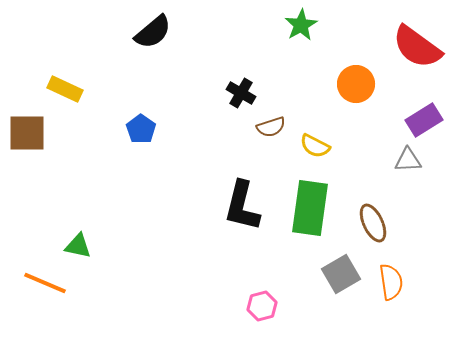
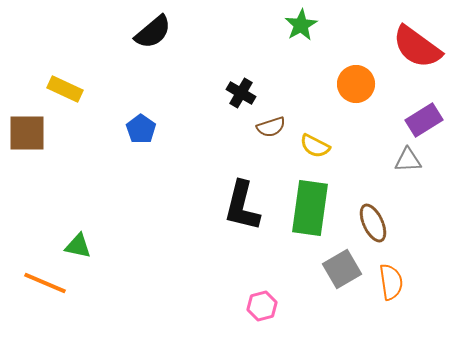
gray square: moved 1 px right, 5 px up
